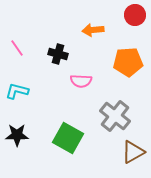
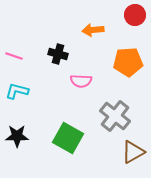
pink line: moved 3 px left, 8 px down; rotated 36 degrees counterclockwise
black star: moved 1 px down
